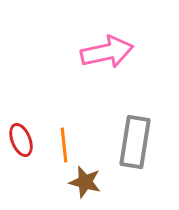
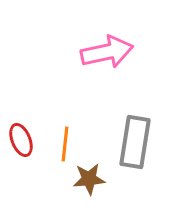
orange line: moved 1 px right, 1 px up; rotated 12 degrees clockwise
brown star: moved 4 px right, 3 px up; rotated 20 degrees counterclockwise
